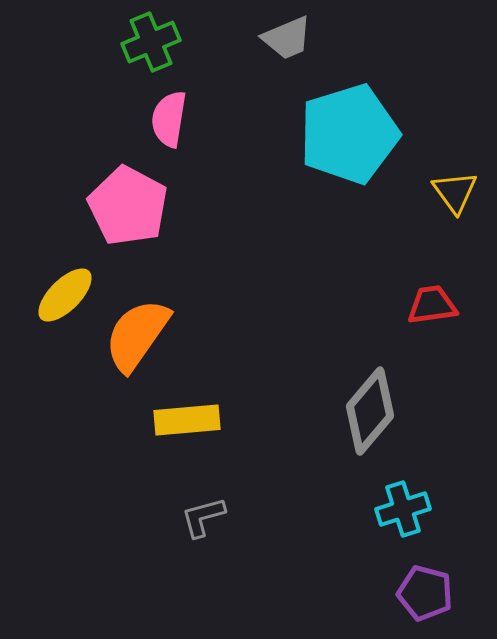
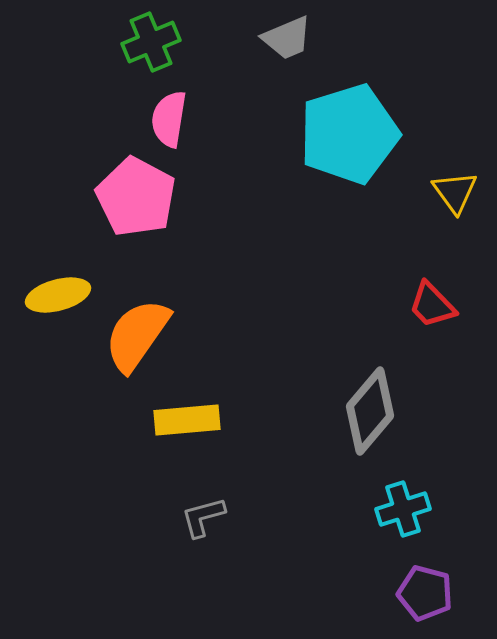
pink pentagon: moved 8 px right, 9 px up
yellow ellipse: moved 7 px left; rotated 30 degrees clockwise
red trapezoid: rotated 126 degrees counterclockwise
